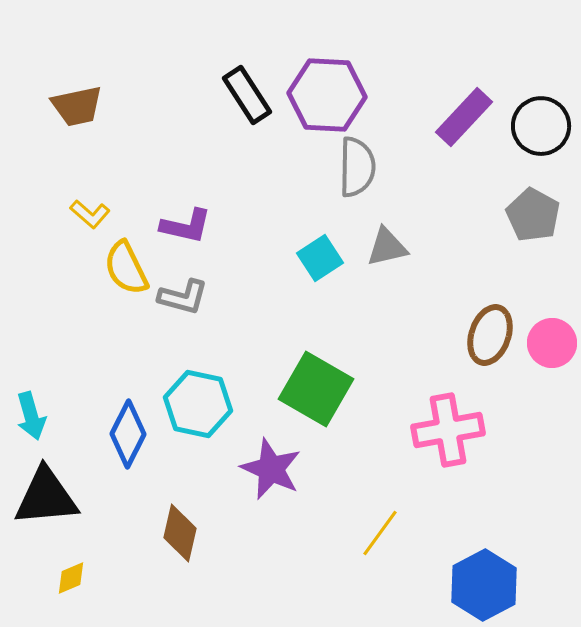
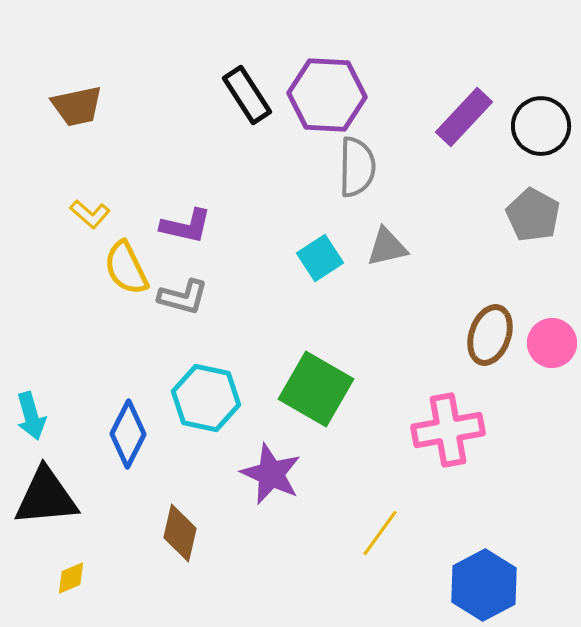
cyan hexagon: moved 8 px right, 6 px up
purple star: moved 5 px down
